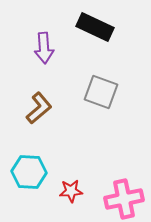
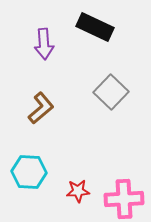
purple arrow: moved 4 px up
gray square: moved 10 px right; rotated 24 degrees clockwise
brown L-shape: moved 2 px right
red star: moved 7 px right
pink cross: rotated 9 degrees clockwise
